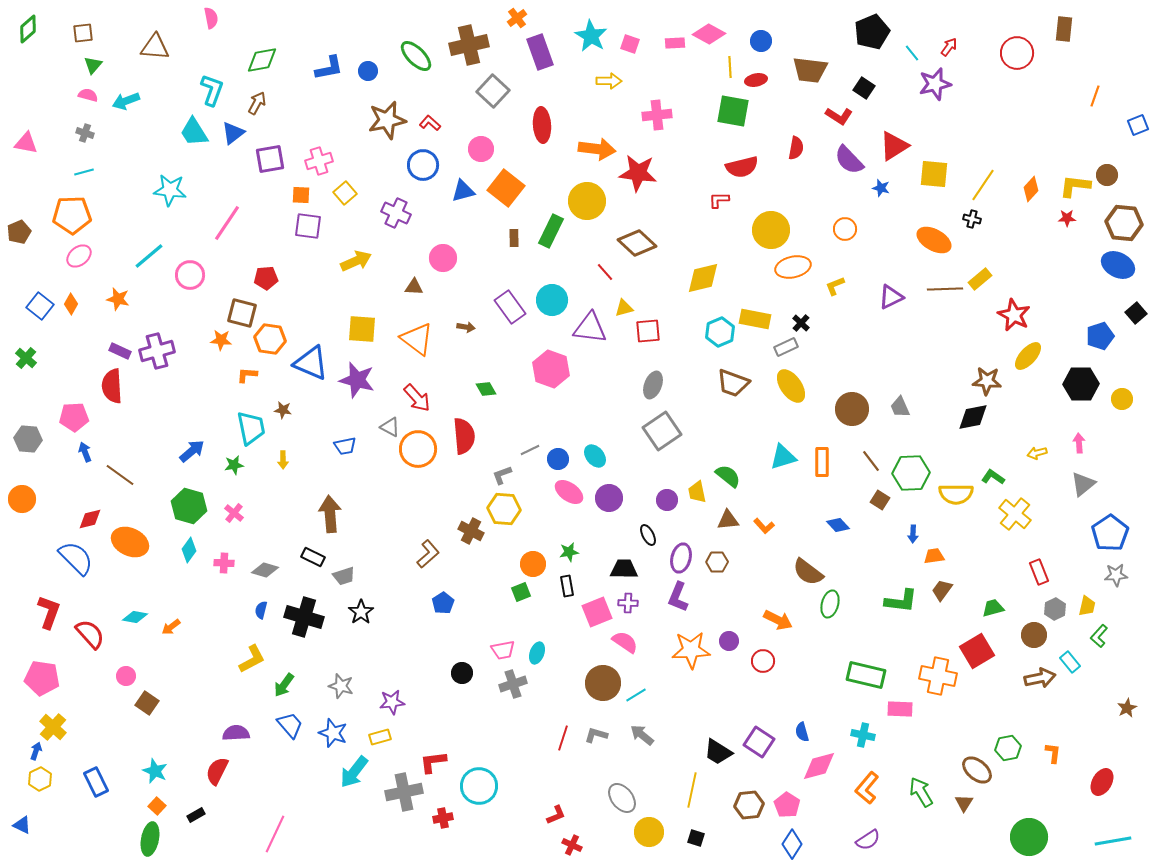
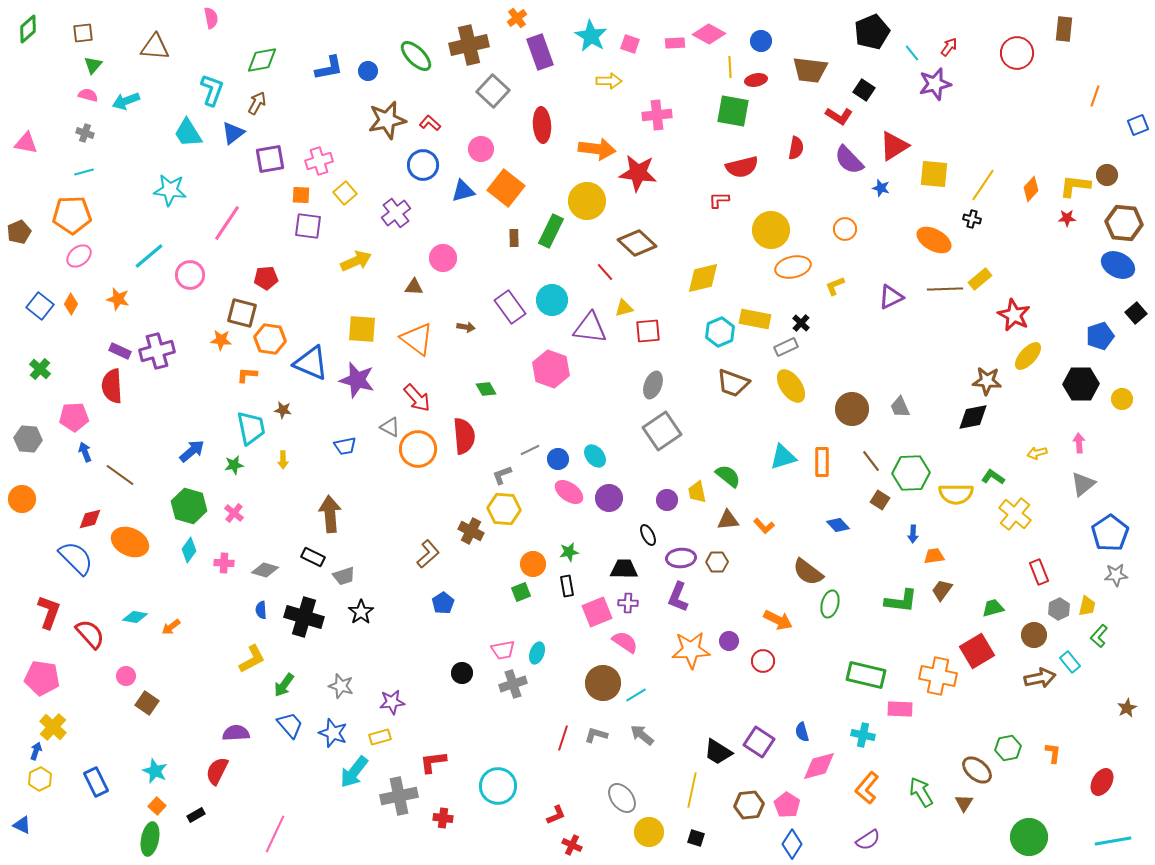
black square at (864, 88): moved 2 px down
cyan trapezoid at (194, 132): moved 6 px left, 1 px down
purple cross at (396, 213): rotated 28 degrees clockwise
green cross at (26, 358): moved 14 px right, 11 px down
purple ellipse at (681, 558): rotated 72 degrees clockwise
gray hexagon at (1055, 609): moved 4 px right
blue semicircle at (261, 610): rotated 18 degrees counterclockwise
cyan circle at (479, 786): moved 19 px right
gray cross at (404, 792): moved 5 px left, 4 px down
red cross at (443, 818): rotated 18 degrees clockwise
